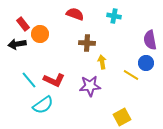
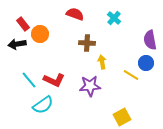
cyan cross: moved 2 px down; rotated 32 degrees clockwise
